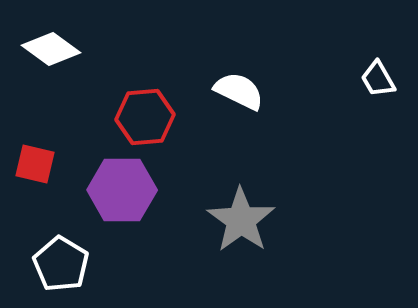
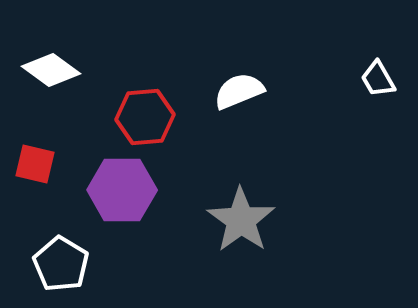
white diamond: moved 21 px down
white semicircle: rotated 48 degrees counterclockwise
